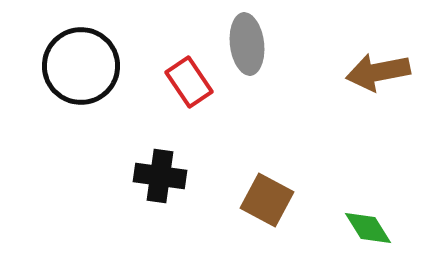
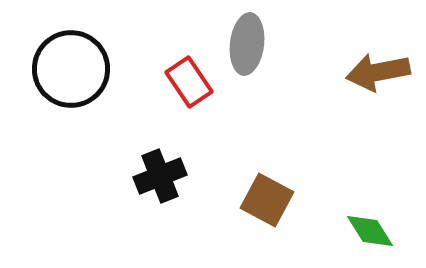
gray ellipse: rotated 14 degrees clockwise
black circle: moved 10 px left, 3 px down
black cross: rotated 30 degrees counterclockwise
green diamond: moved 2 px right, 3 px down
